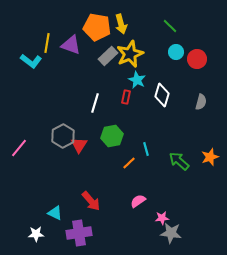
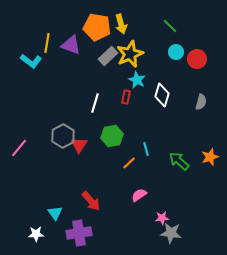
pink semicircle: moved 1 px right, 6 px up
cyan triangle: rotated 28 degrees clockwise
